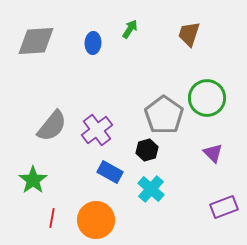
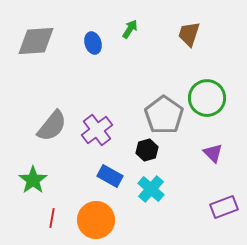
blue ellipse: rotated 20 degrees counterclockwise
blue rectangle: moved 4 px down
